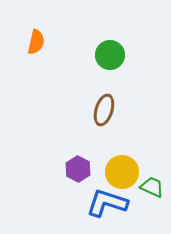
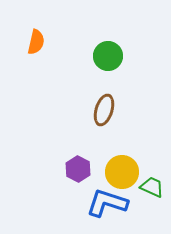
green circle: moved 2 px left, 1 px down
